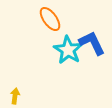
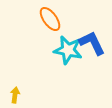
cyan star: rotated 20 degrees counterclockwise
yellow arrow: moved 1 px up
